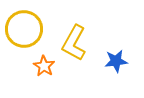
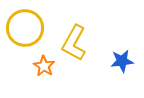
yellow circle: moved 1 px right, 1 px up
blue star: moved 6 px right
